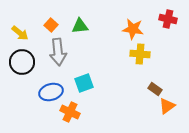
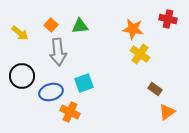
yellow cross: rotated 30 degrees clockwise
black circle: moved 14 px down
orange triangle: moved 6 px down
